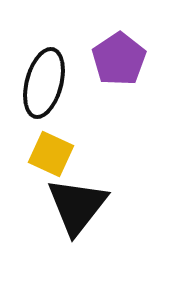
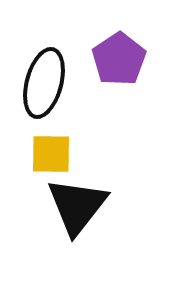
yellow square: rotated 24 degrees counterclockwise
